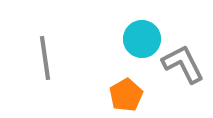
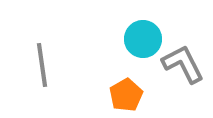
cyan circle: moved 1 px right
gray line: moved 3 px left, 7 px down
